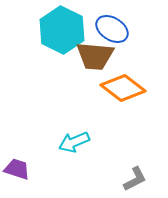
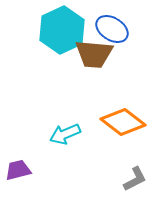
cyan hexagon: rotated 9 degrees clockwise
brown trapezoid: moved 1 px left, 2 px up
orange diamond: moved 34 px down
cyan arrow: moved 9 px left, 8 px up
purple trapezoid: moved 1 px right, 1 px down; rotated 32 degrees counterclockwise
